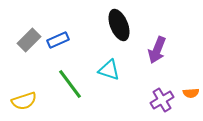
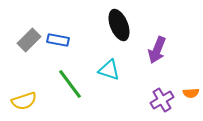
blue rectangle: rotated 35 degrees clockwise
